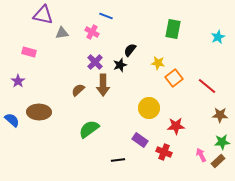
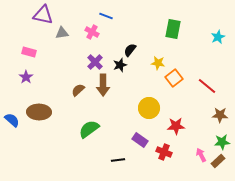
purple star: moved 8 px right, 4 px up
